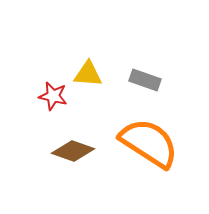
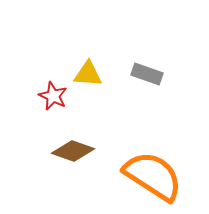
gray rectangle: moved 2 px right, 6 px up
red star: rotated 12 degrees clockwise
orange semicircle: moved 4 px right, 33 px down
